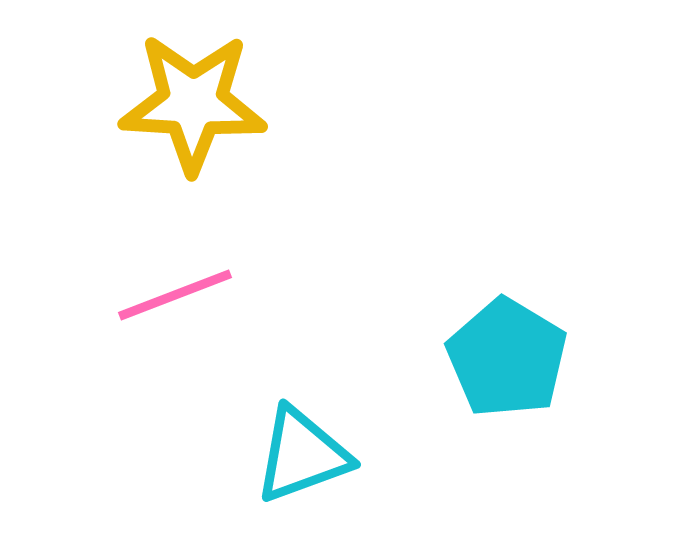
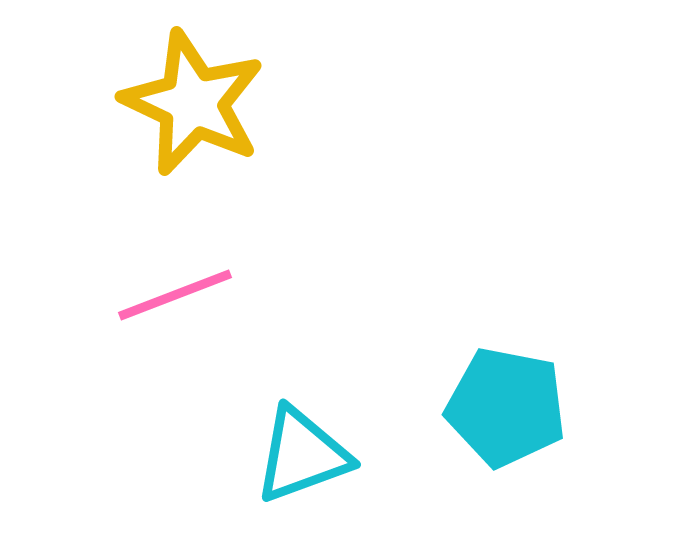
yellow star: rotated 22 degrees clockwise
cyan pentagon: moved 1 px left, 49 px down; rotated 20 degrees counterclockwise
